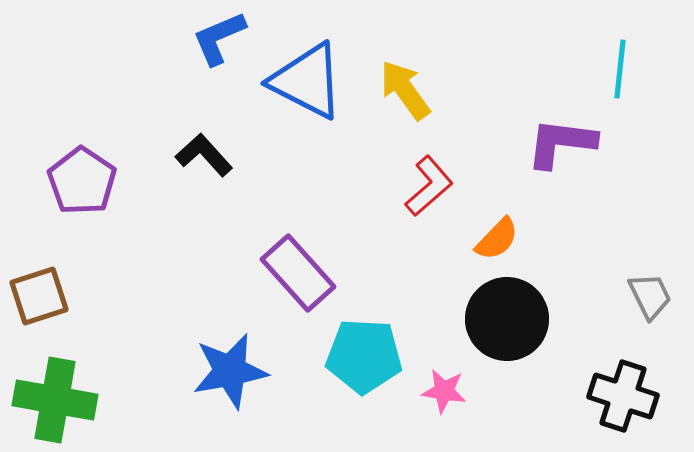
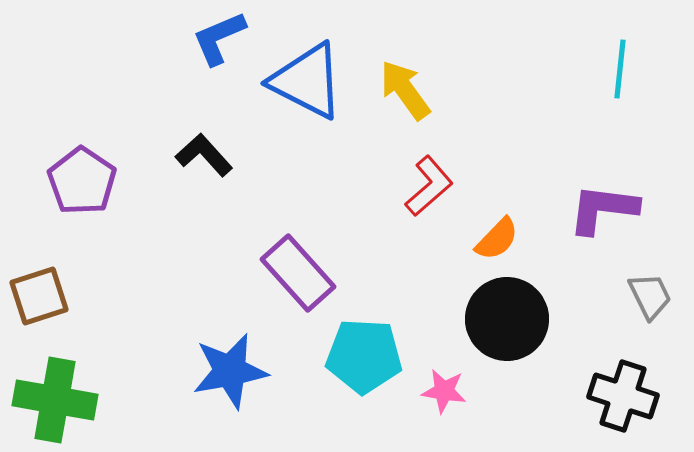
purple L-shape: moved 42 px right, 66 px down
